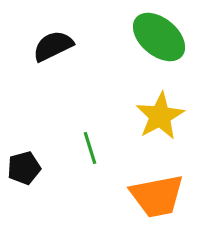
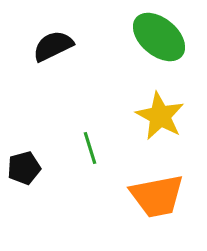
yellow star: rotated 15 degrees counterclockwise
